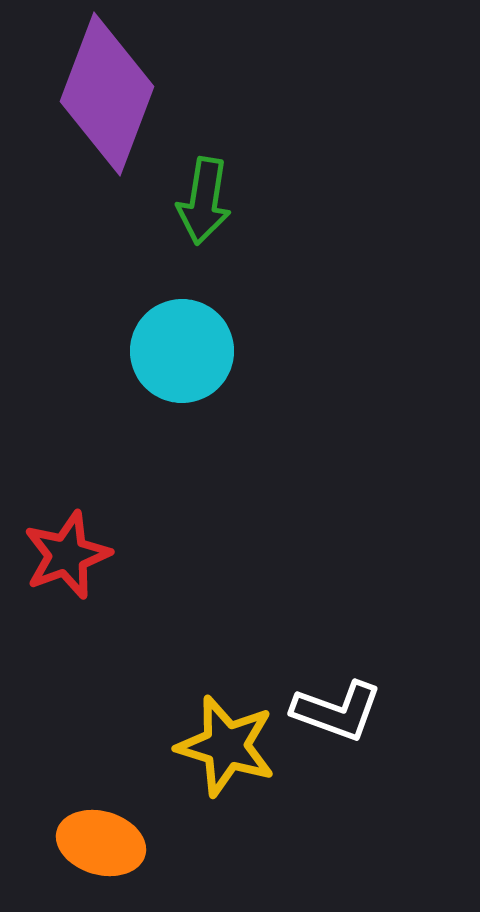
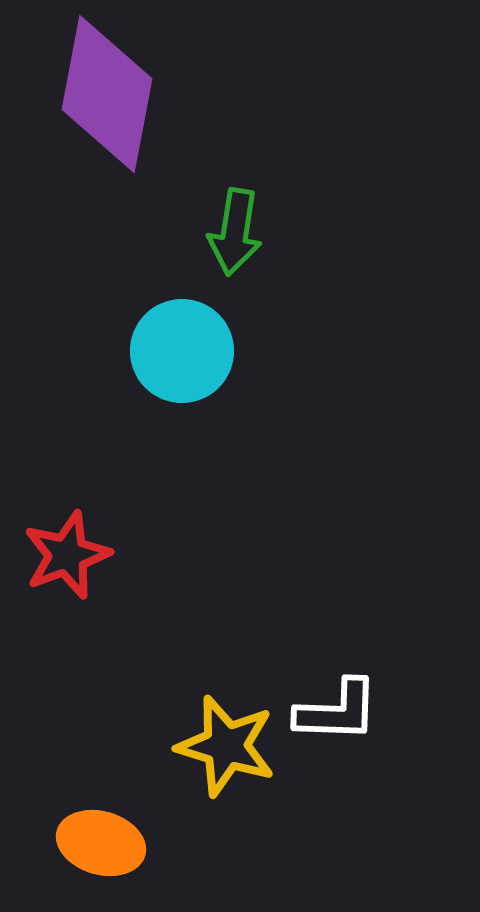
purple diamond: rotated 10 degrees counterclockwise
green arrow: moved 31 px right, 31 px down
white L-shape: rotated 18 degrees counterclockwise
